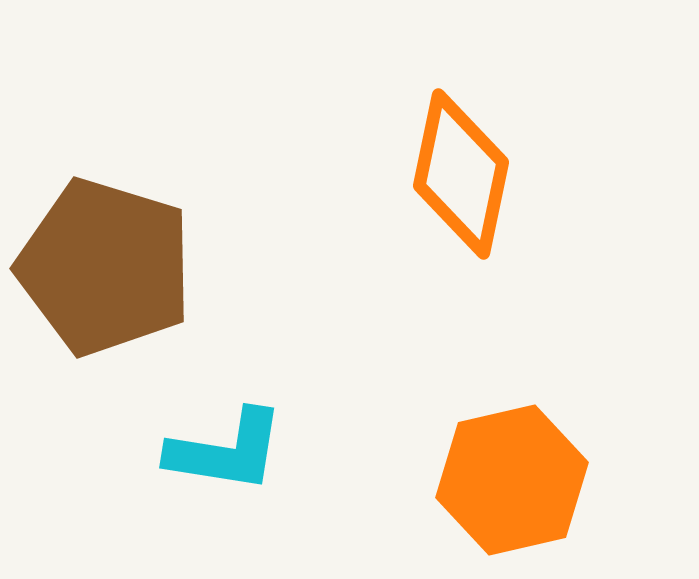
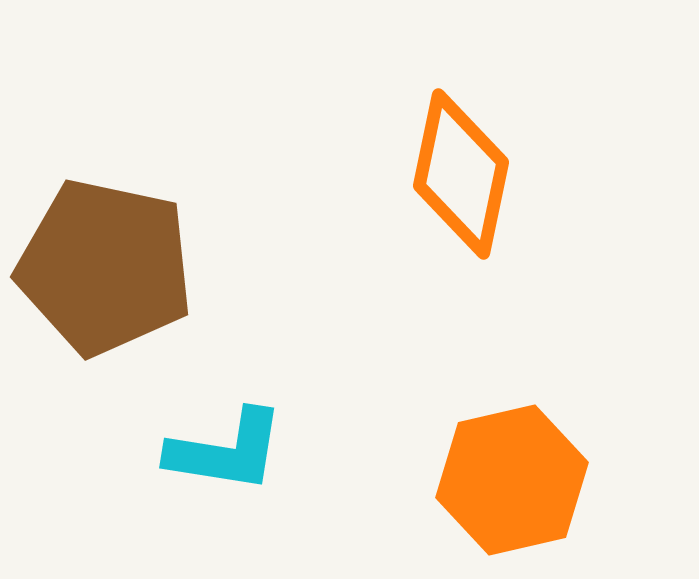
brown pentagon: rotated 5 degrees counterclockwise
